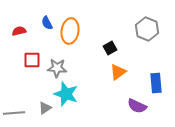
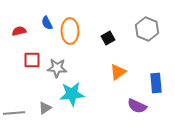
orange ellipse: rotated 10 degrees counterclockwise
black square: moved 2 px left, 10 px up
cyan star: moved 6 px right; rotated 25 degrees counterclockwise
